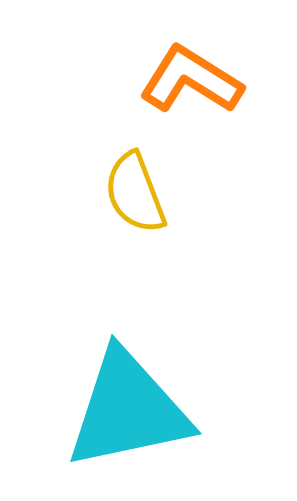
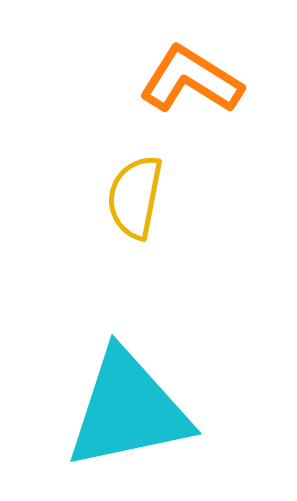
yellow semicircle: moved 4 px down; rotated 32 degrees clockwise
